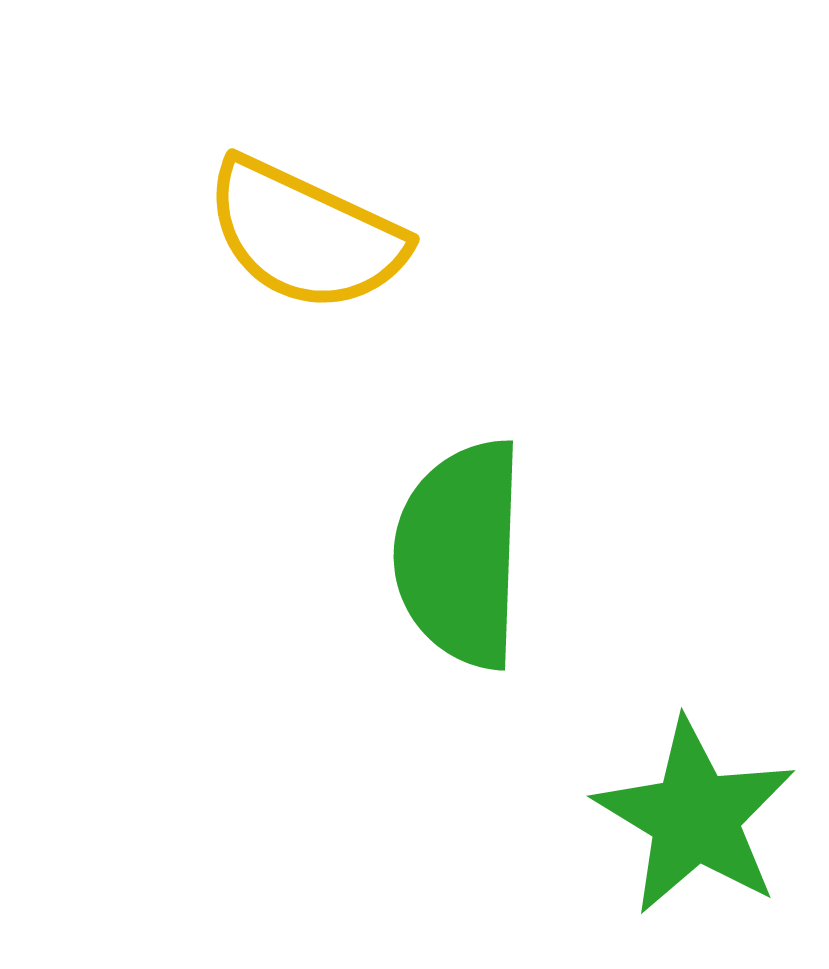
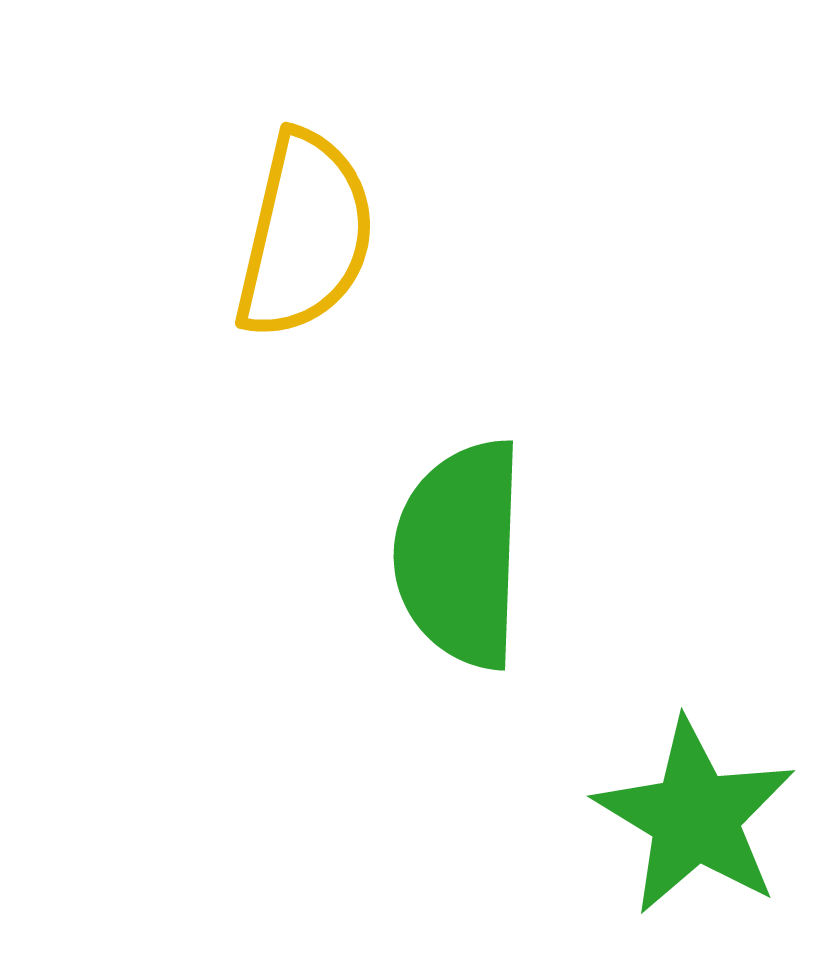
yellow semicircle: rotated 102 degrees counterclockwise
